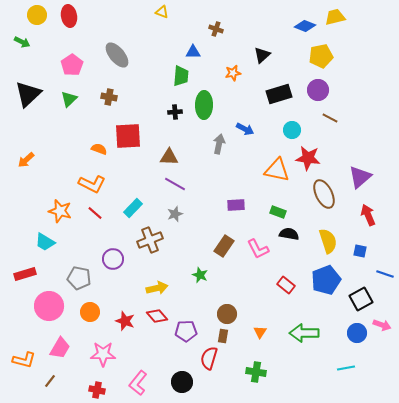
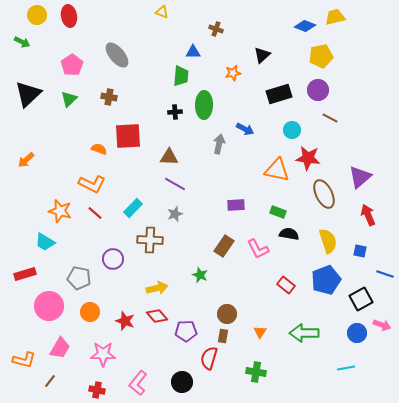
brown cross at (150, 240): rotated 25 degrees clockwise
